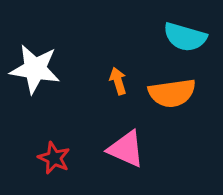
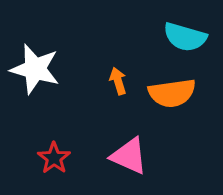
white star: rotated 6 degrees clockwise
pink triangle: moved 3 px right, 7 px down
red star: rotated 12 degrees clockwise
